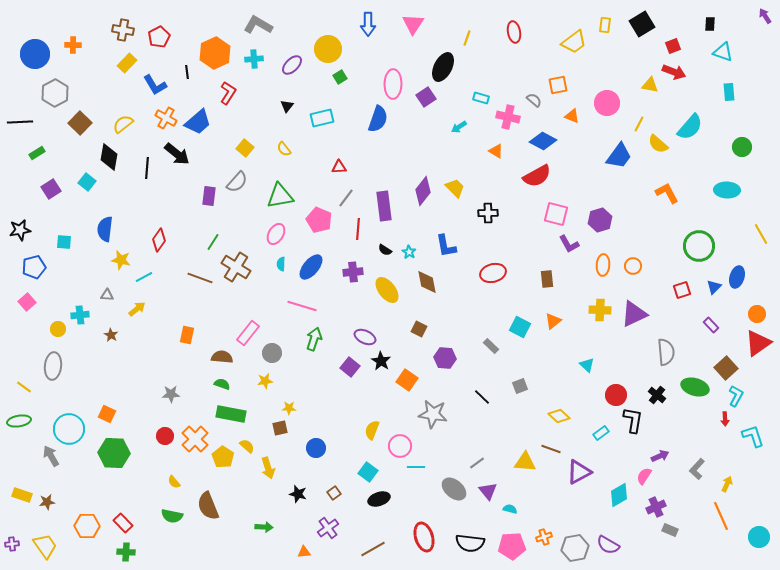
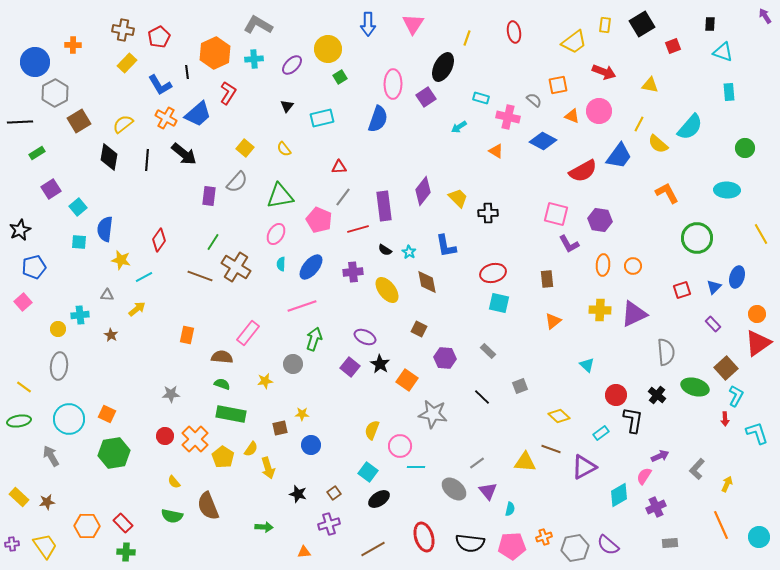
blue circle at (35, 54): moved 8 px down
red arrow at (674, 72): moved 70 px left
blue L-shape at (155, 85): moved 5 px right
pink circle at (607, 103): moved 8 px left, 8 px down
blue trapezoid at (198, 122): moved 8 px up
brown square at (80, 123): moved 1 px left, 2 px up; rotated 15 degrees clockwise
green circle at (742, 147): moved 3 px right, 1 px down
black arrow at (177, 154): moved 7 px right
black line at (147, 168): moved 8 px up
red semicircle at (537, 176): moved 46 px right, 5 px up
cyan square at (87, 182): moved 9 px left, 25 px down; rotated 12 degrees clockwise
yellow trapezoid at (455, 188): moved 3 px right, 10 px down
gray line at (346, 198): moved 3 px left, 1 px up
purple hexagon at (600, 220): rotated 25 degrees clockwise
red line at (358, 229): rotated 70 degrees clockwise
black star at (20, 230): rotated 15 degrees counterclockwise
cyan square at (64, 242): moved 15 px right
green circle at (699, 246): moved 2 px left, 8 px up
brown line at (200, 278): moved 2 px up
pink square at (27, 302): moved 4 px left
pink line at (302, 306): rotated 36 degrees counterclockwise
purple rectangle at (711, 325): moved 2 px right, 1 px up
cyan square at (520, 327): moved 21 px left, 24 px up; rotated 15 degrees counterclockwise
gray rectangle at (491, 346): moved 3 px left, 5 px down
gray circle at (272, 353): moved 21 px right, 11 px down
black star at (381, 361): moved 1 px left, 3 px down
gray ellipse at (53, 366): moved 6 px right
yellow star at (289, 408): moved 13 px right, 6 px down
cyan circle at (69, 429): moved 10 px up
cyan L-shape at (753, 436): moved 4 px right, 3 px up
yellow semicircle at (247, 446): moved 4 px right, 3 px down; rotated 84 degrees clockwise
blue circle at (316, 448): moved 5 px left, 3 px up
green hexagon at (114, 453): rotated 12 degrees counterclockwise
purple triangle at (579, 472): moved 5 px right, 5 px up
yellow rectangle at (22, 495): moved 3 px left, 2 px down; rotated 24 degrees clockwise
black ellipse at (379, 499): rotated 15 degrees counterclockwise
cyan semicircle at (510, 509): rotated 88 degrees clockwise
orange line at (721, 516): moved 9 px down
purple cross at (328, 528): moved 1 px right, 4 px up; rotated 20 degrees clockwise
gray rectangle at (670, 530): moved 13 px down; rotated 28 degrees counterclockwise
purple semicircle at (608, 545): rotated 10 degrees clockwise
